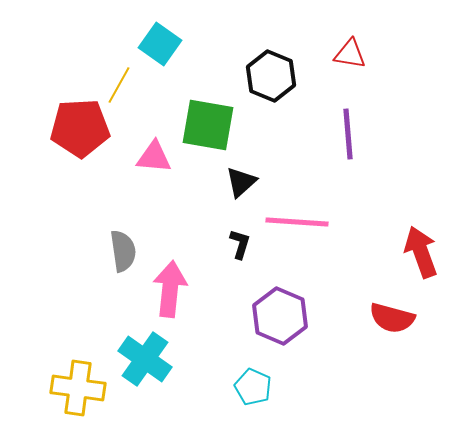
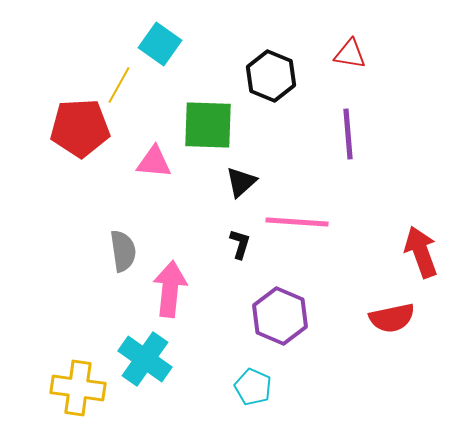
green square: rotated 8 degrees counterclockwise
pink triangle: moved 5 px down
red semicircle: rotated 27 degrees counterclockwise
